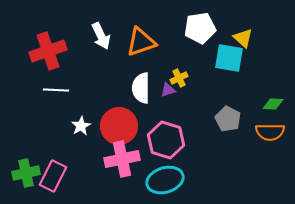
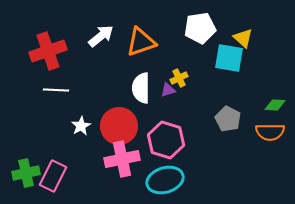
white arrow: rotated 104 degrees counterclockwise
green diamond: moved 2 px right, 1 px down
